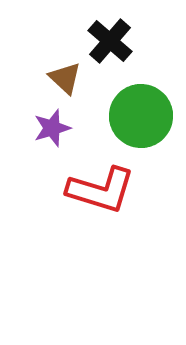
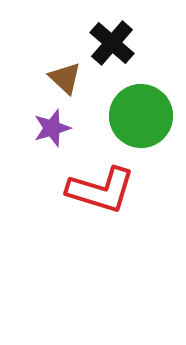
black cross: moved 2 px right, 2 px down
